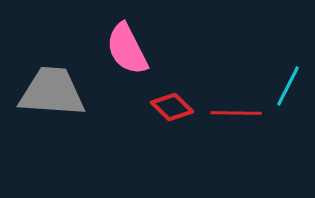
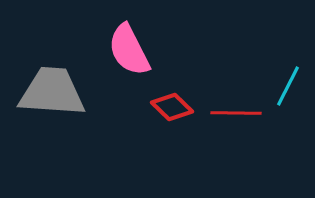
pink semicircle: moved 2 px right, 1 px down
